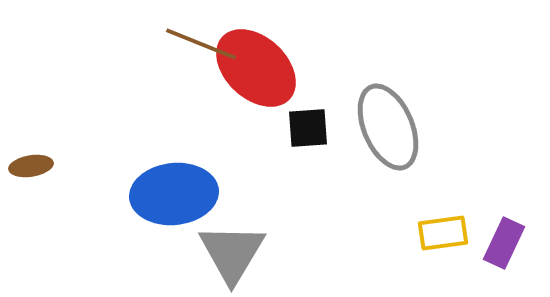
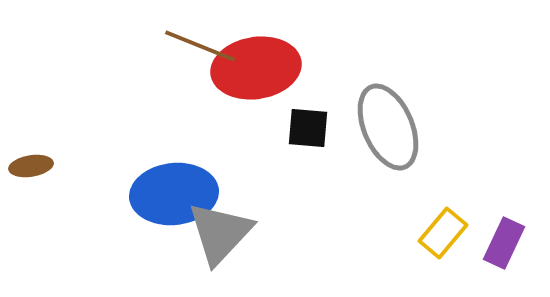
brown line: moved 1 px left, 2 px down
red ellipse: rotated 52 degrees counterclockwise
black square: rotated 9 degrees clockwise
yellow rectangle: rotated 42 degrees counterclockwise
gray triangle: moved 12 px left, 20 px up; rotated 12 degrees clockwise
